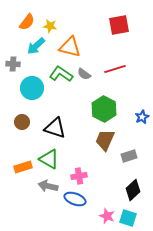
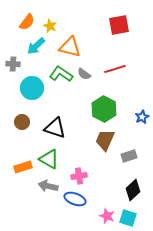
yellow star: rotated 16 degrees clockwise
